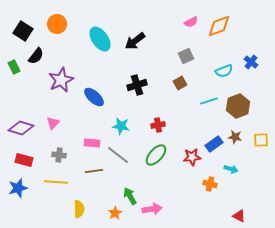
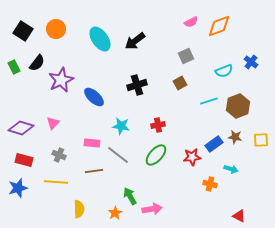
orange circle: moved 1 px left, 5 px down
black semicircle: moved 1 px right, 7 px down
gray cross: rotated 16 degrees clockwise
